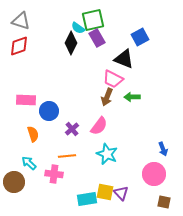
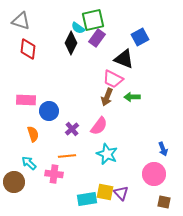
purple rectangle: rotated 66 degrees clockwise
red diamond: moved 9 px right, 3 px down; rotated 65 degrees counterclockwise
